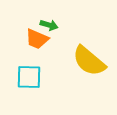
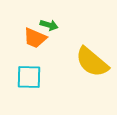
orange trapezoid: moved 2 px left, 1 px up
yellow semicircle: moved 3 px right, 1 px down
